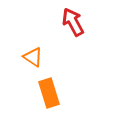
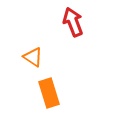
red arrow: rotated 8 degrees clockwise
